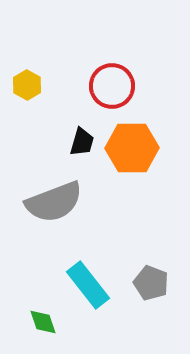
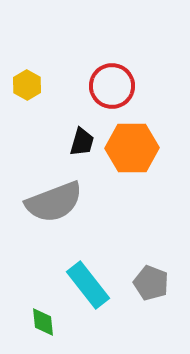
green diamond: rotated 12 degrees clockwise
